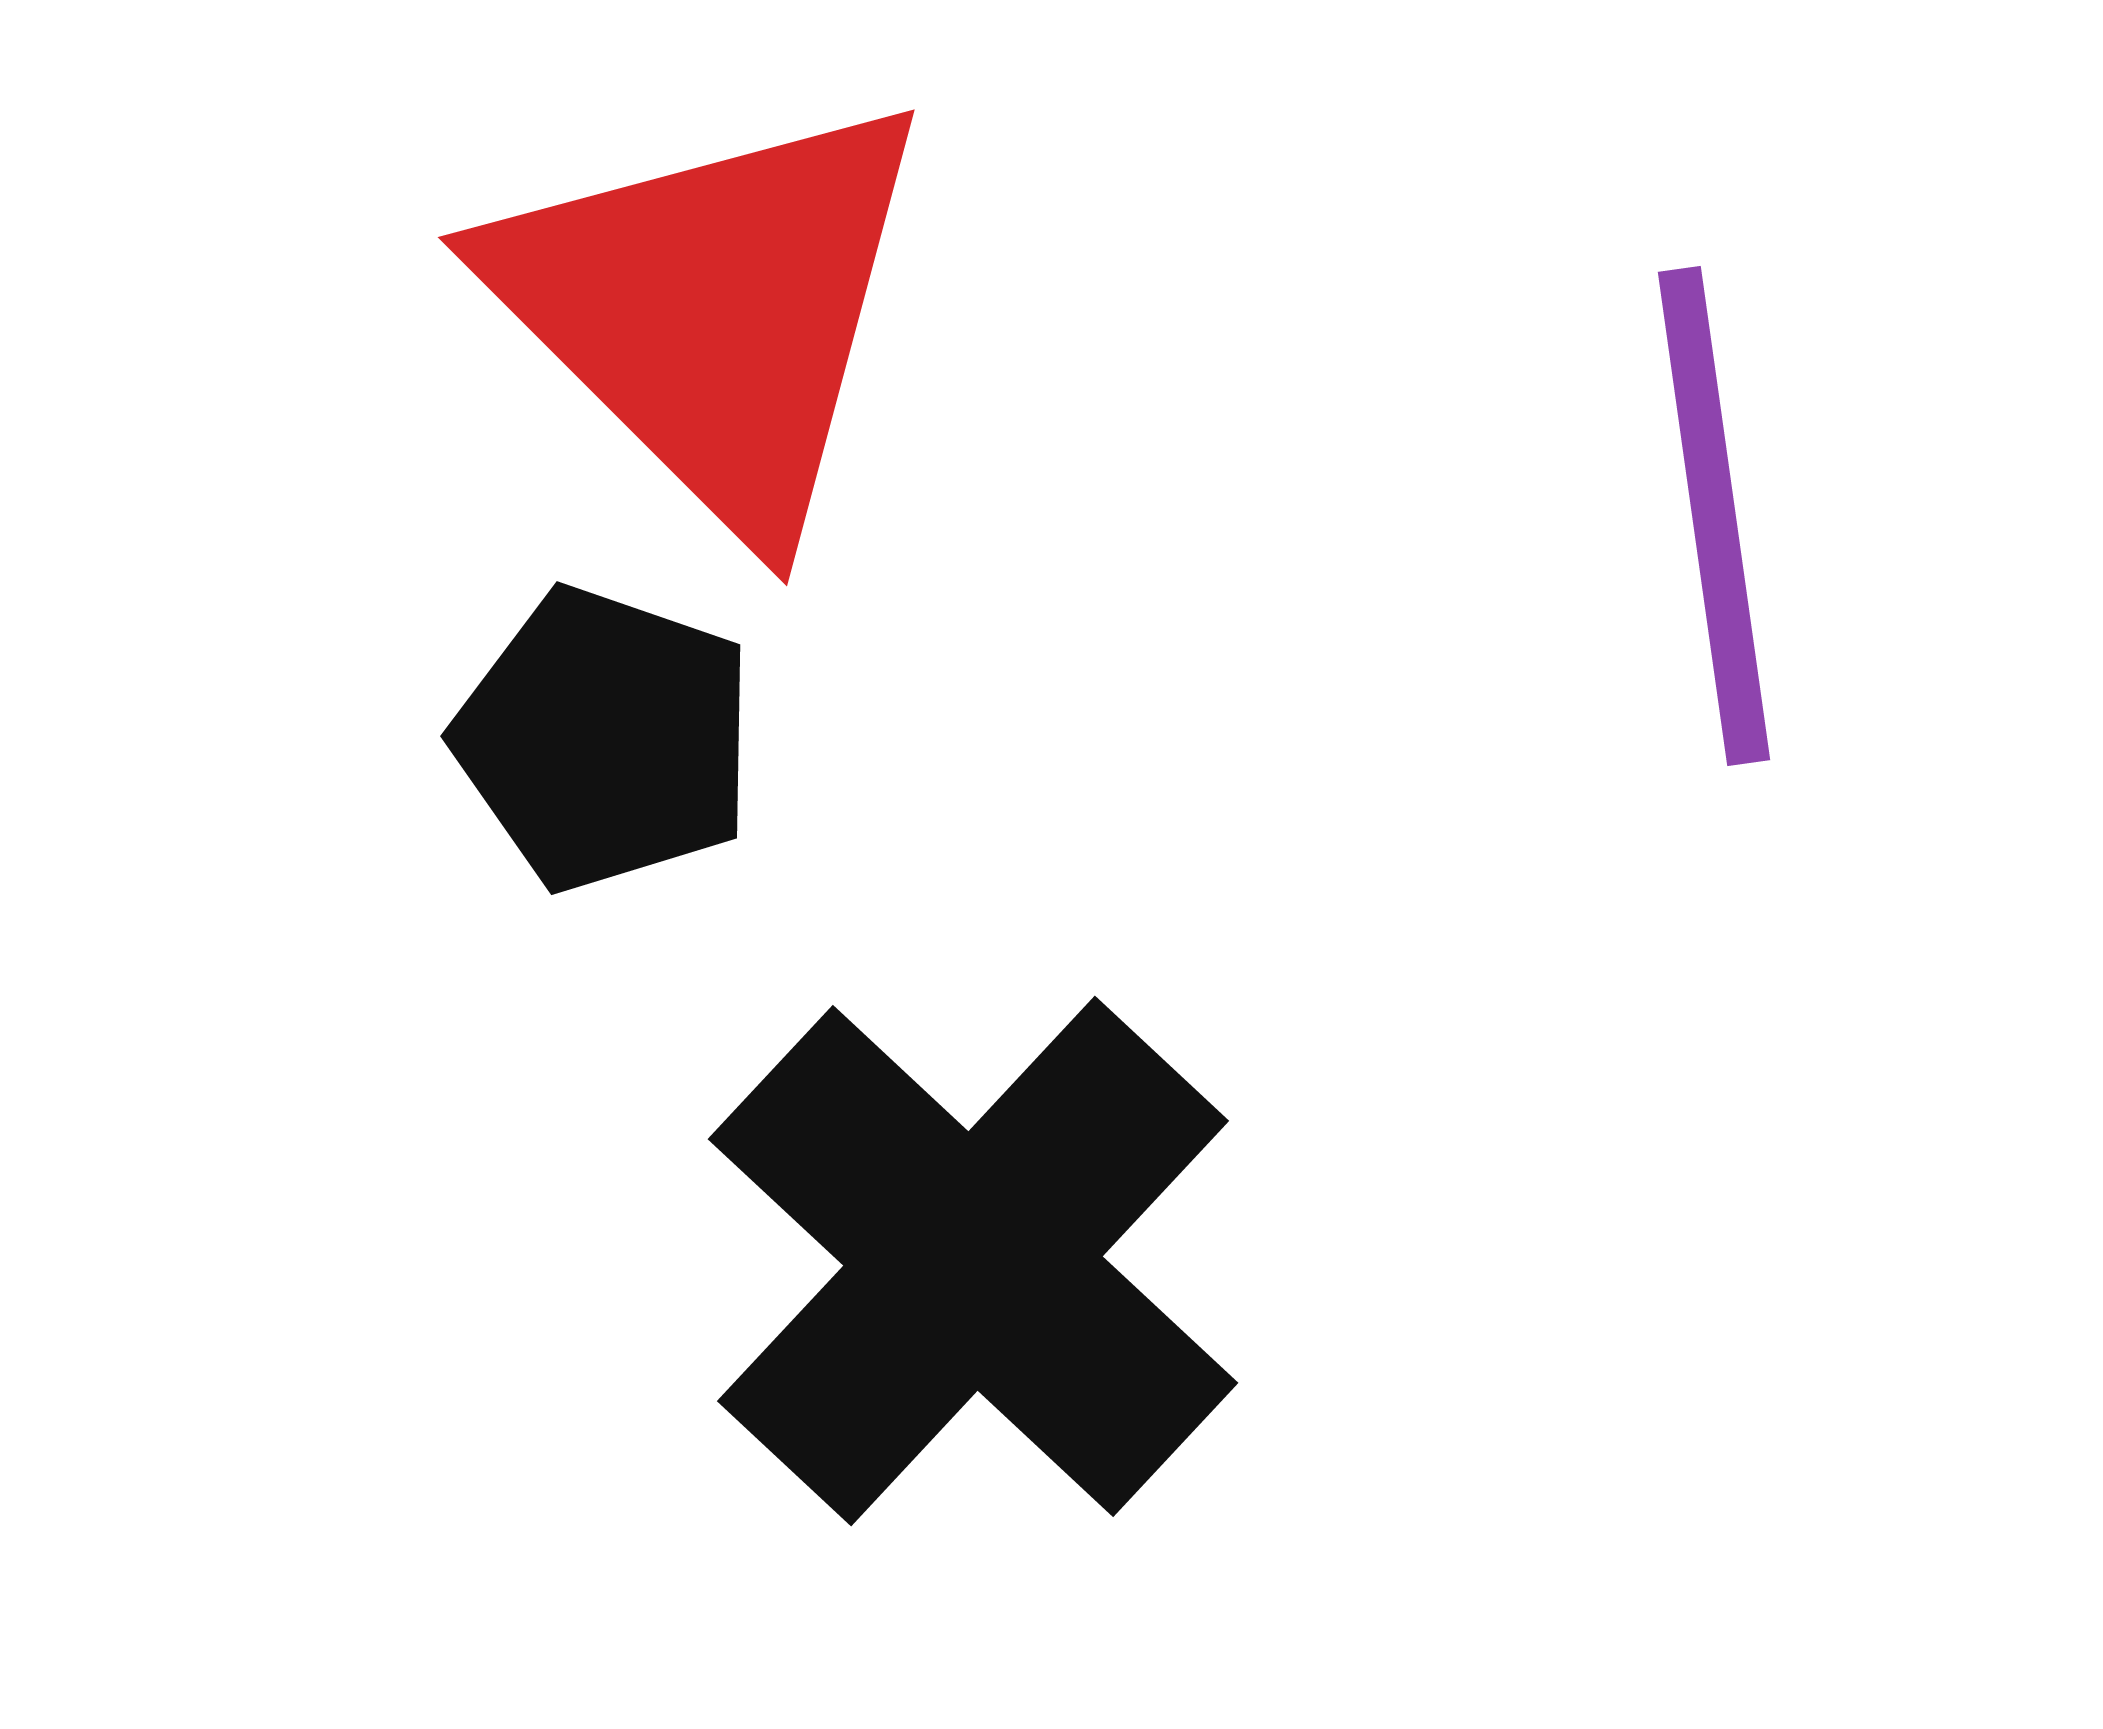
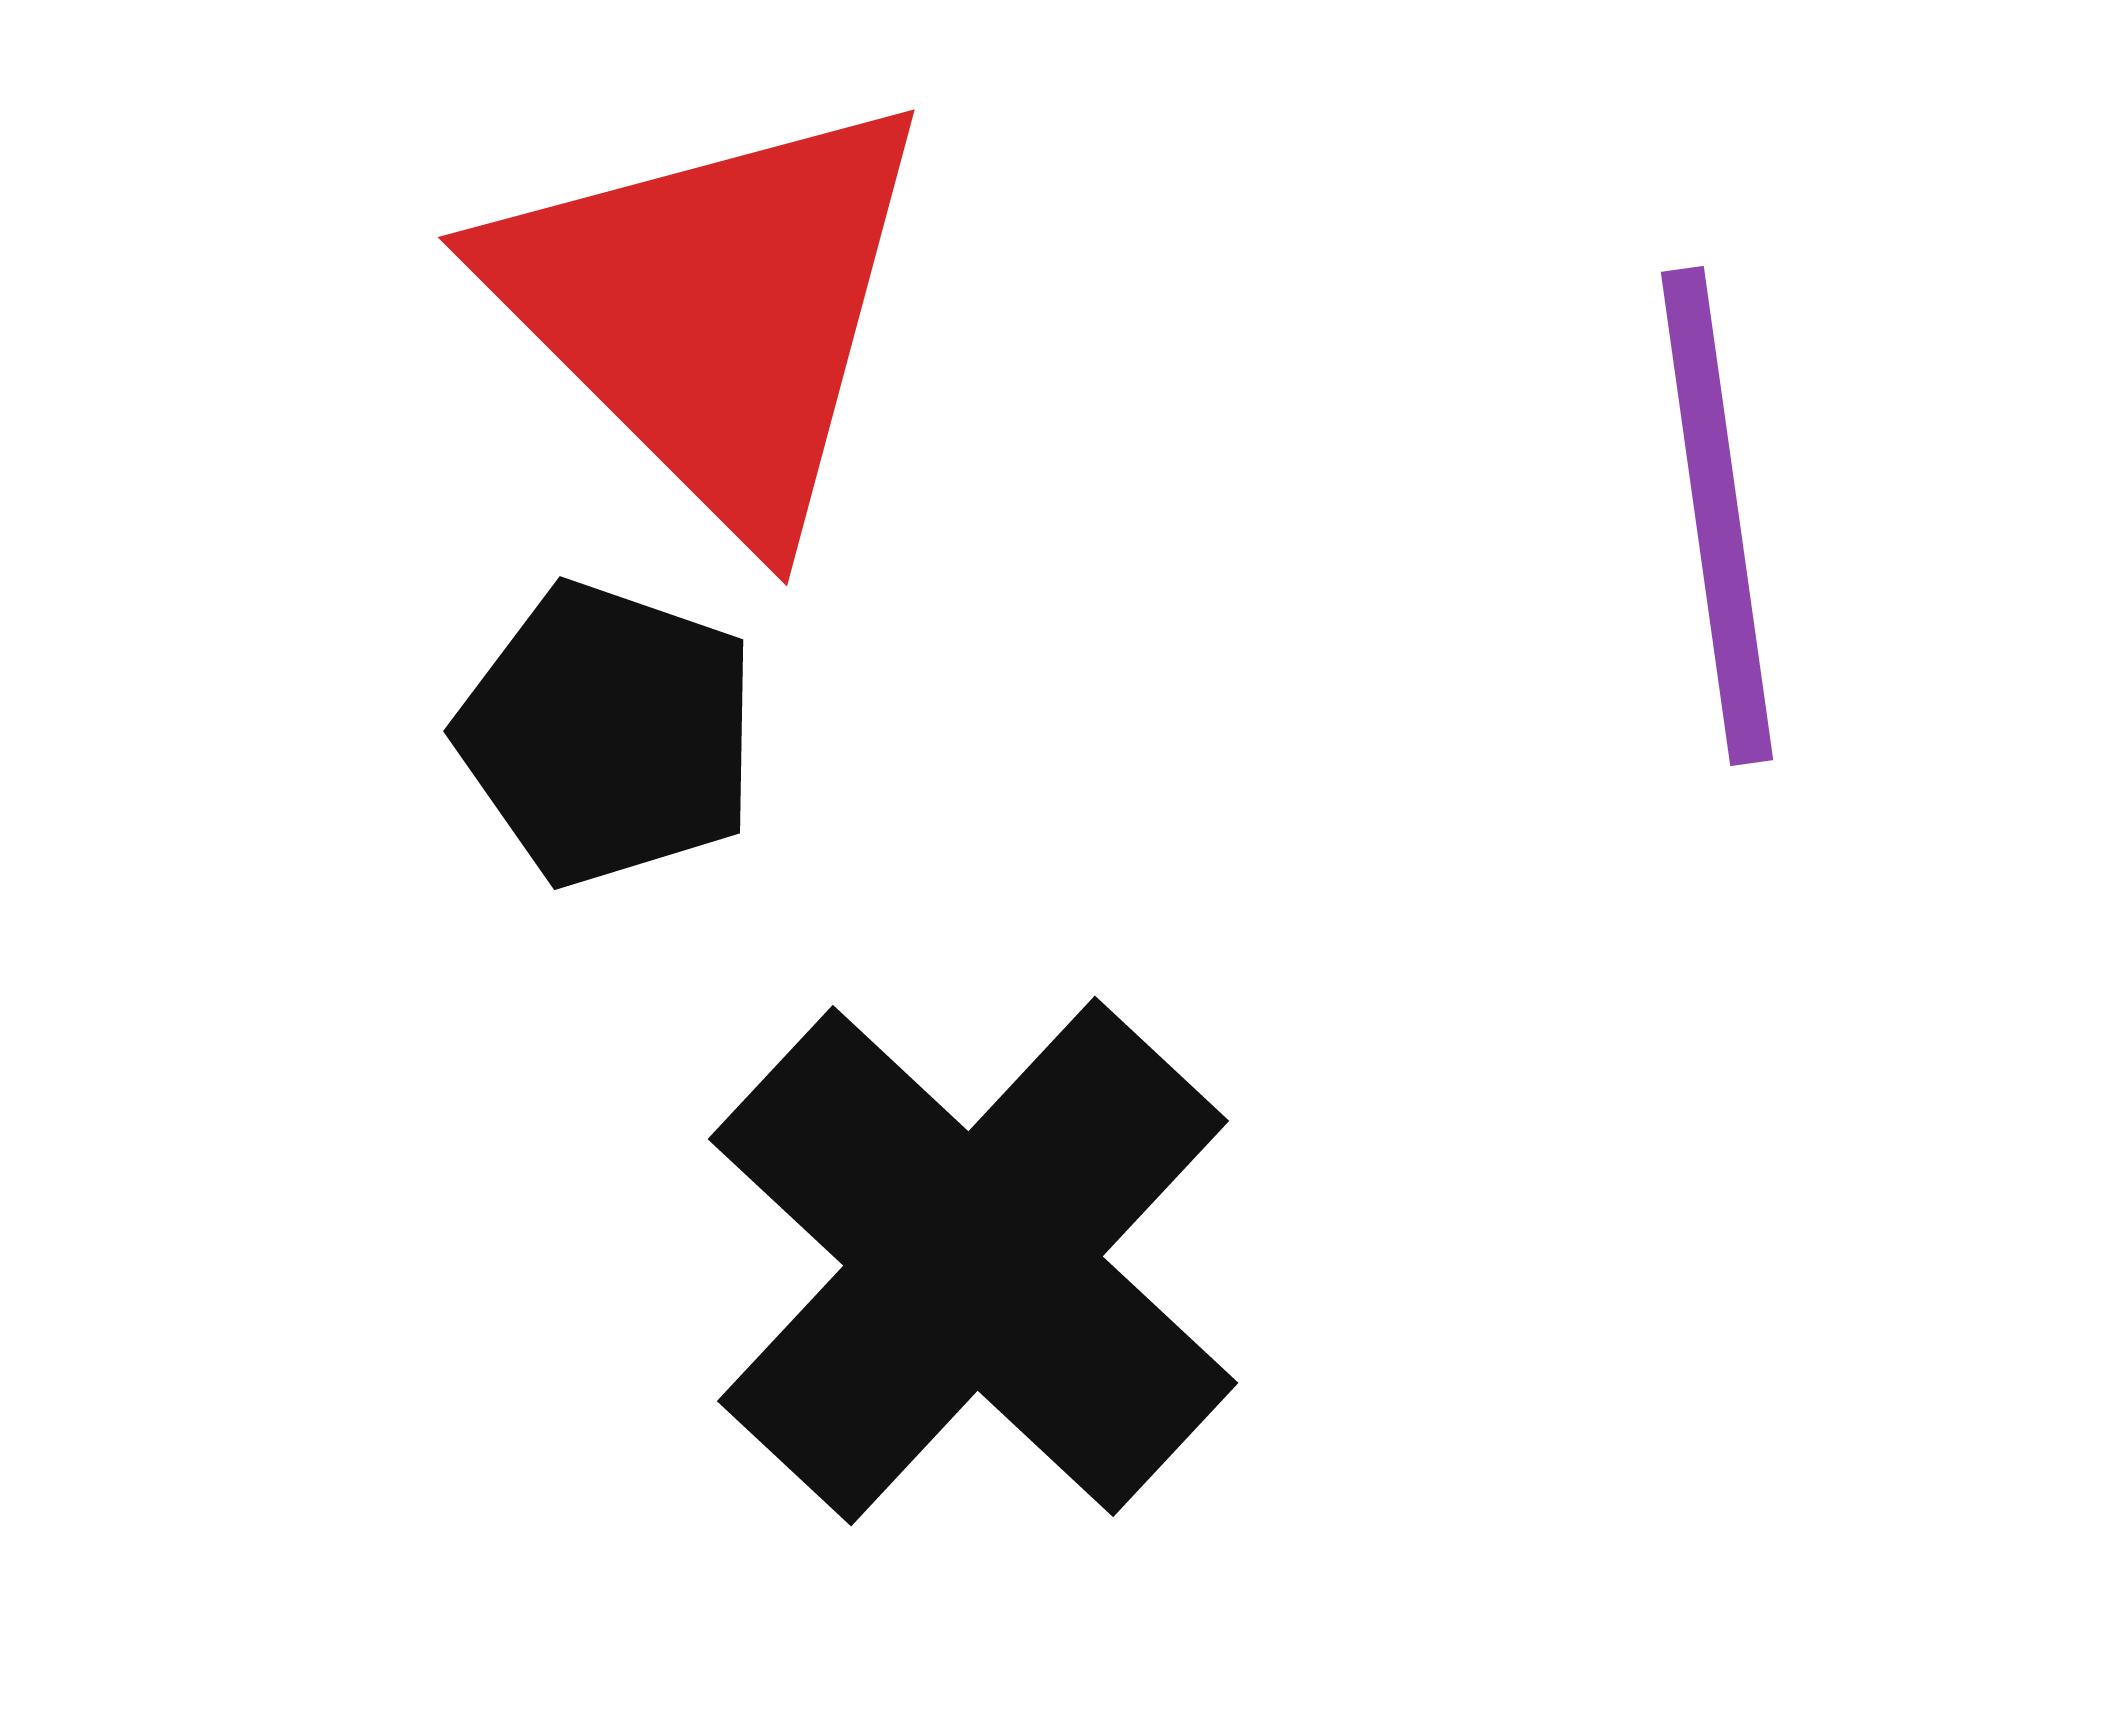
purple line: moved 3 px right
black pentagon: moved 3 px right, 5 px up
